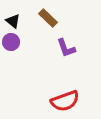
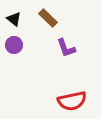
black triangle: moved 1 px right, 2 px up
purple circle: moved 3 px right, 3 px down
red semicircle: moved 7 px right; rotated 8 degrees clockwise
